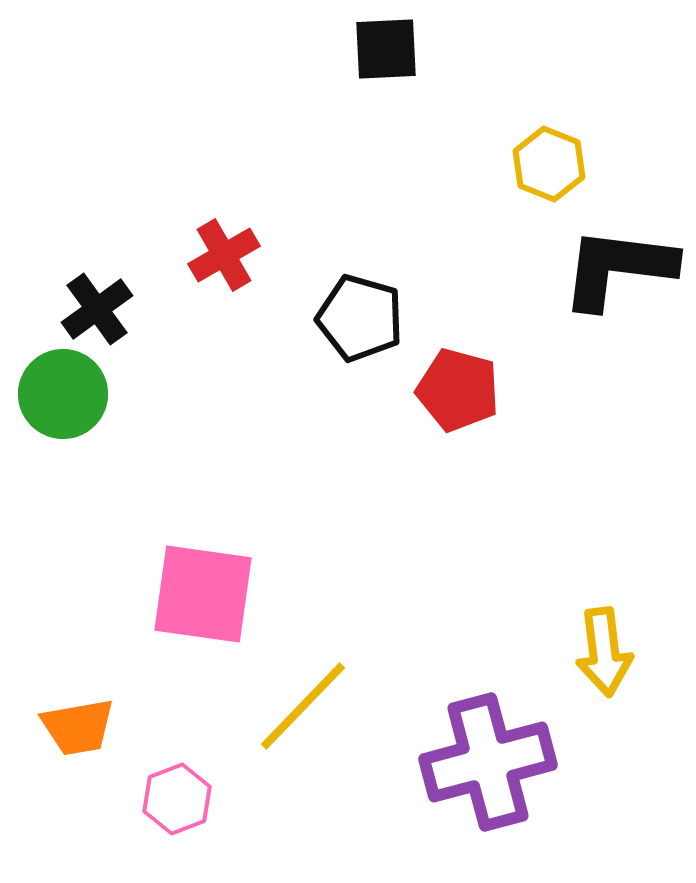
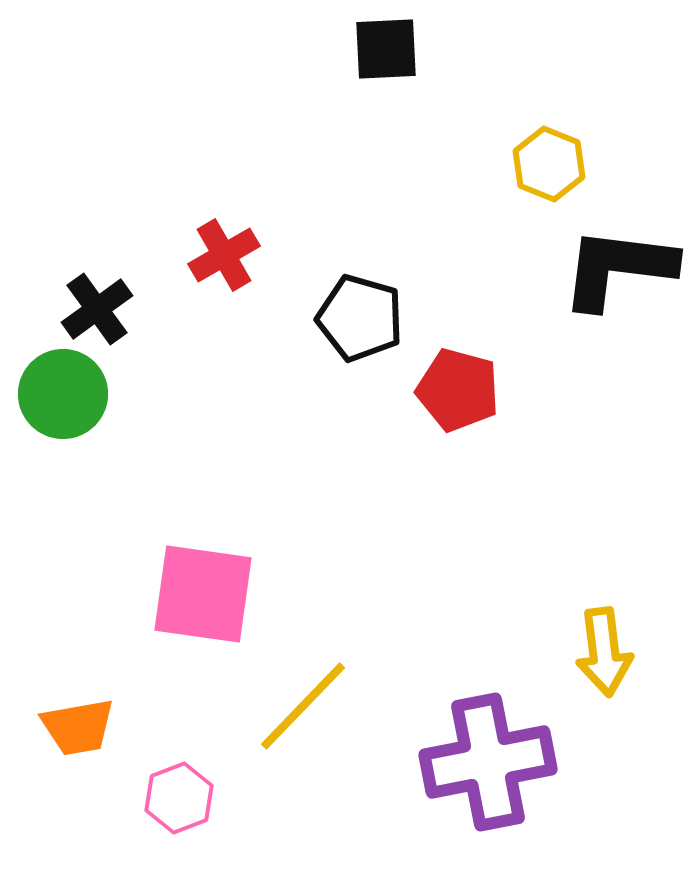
purple cross: rotated 4 degrees clockwise
pink hexagon: moved 2 px right, 1 px up
